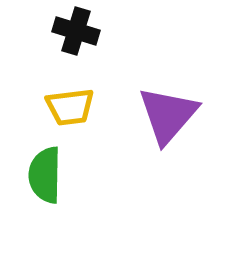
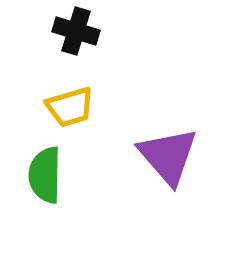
yellow trapezoid: rotated 9 degrees counterclockwise
purple triangle: moved 41 px down; rotated 22 degrees counterclockwise
